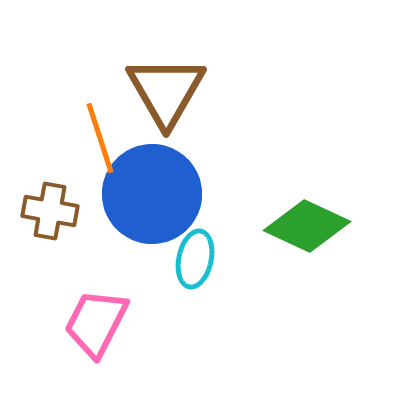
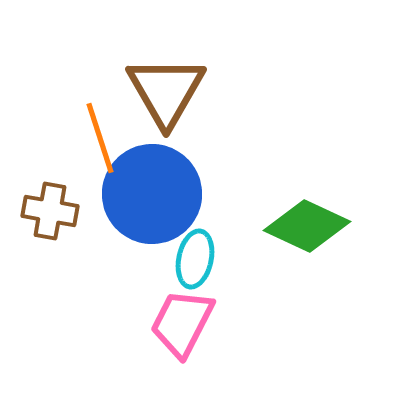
pink trapezoid: moved 86 px right
